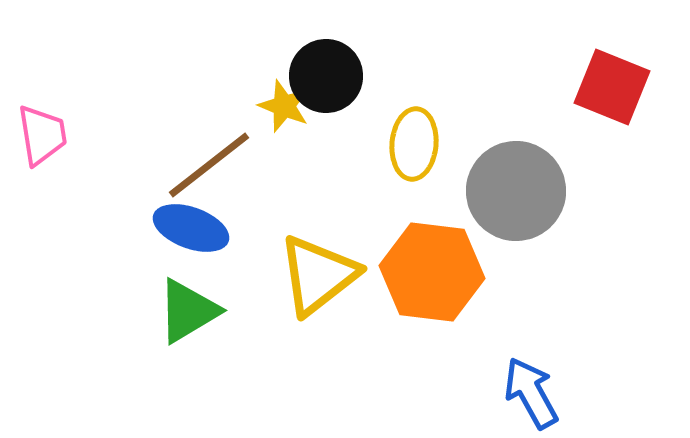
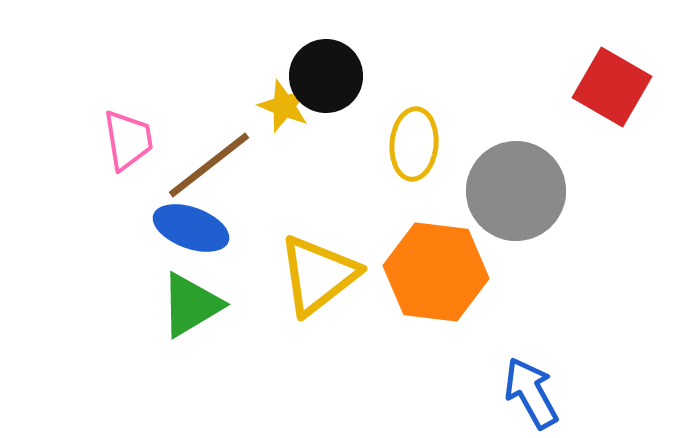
red square: rotated 8 degrees clockwise
pink trapezoid: moved 86 px right, 5 px down
orange hexagon: moved 4 px right
green triangle: moved 3 px right, 6 px up
